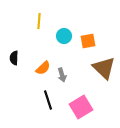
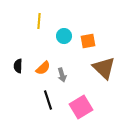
black semicircle: moved 4 px right, 8 px down
